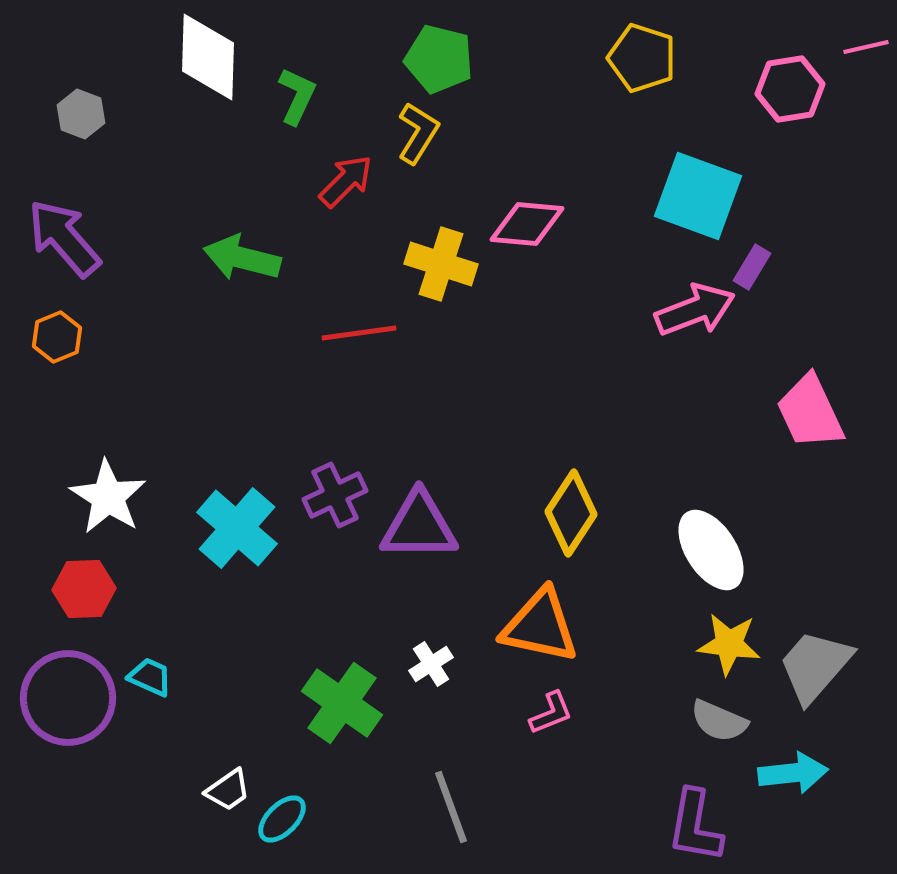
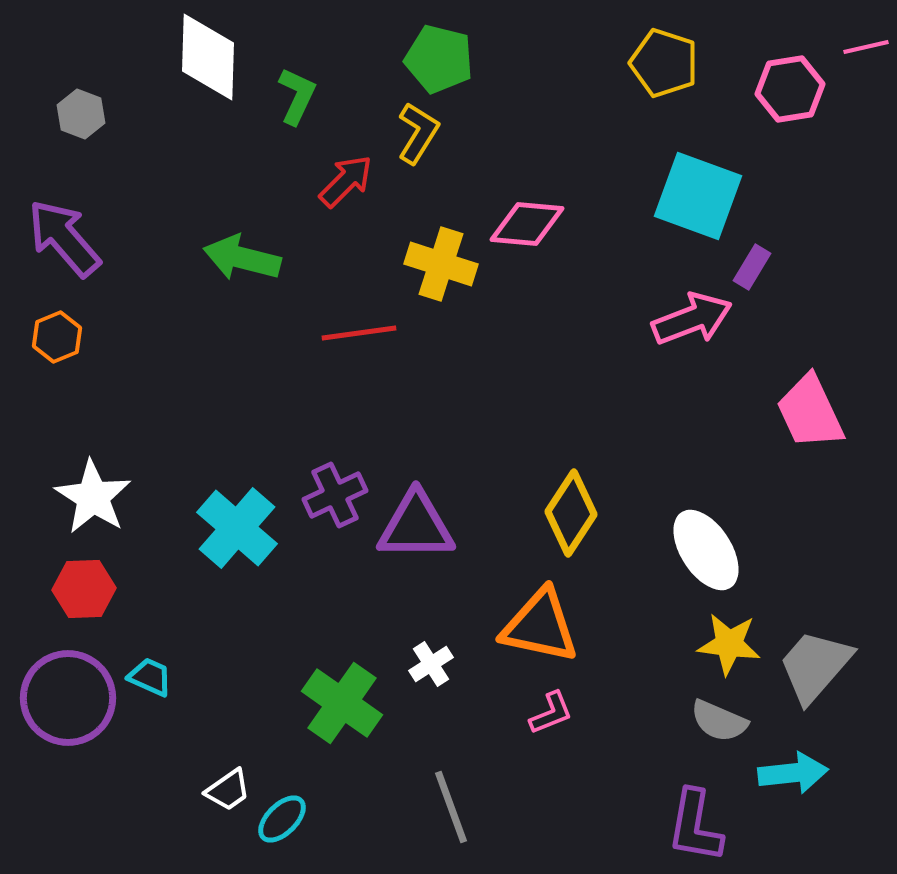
yellow pentagon: moved 22 px right, 5 px down
pink arrow: moved 3 px left, 9 px down
white star: moved 15 px left
purple triangle: moved 3 px left
white ellipse: moved 5 px left
